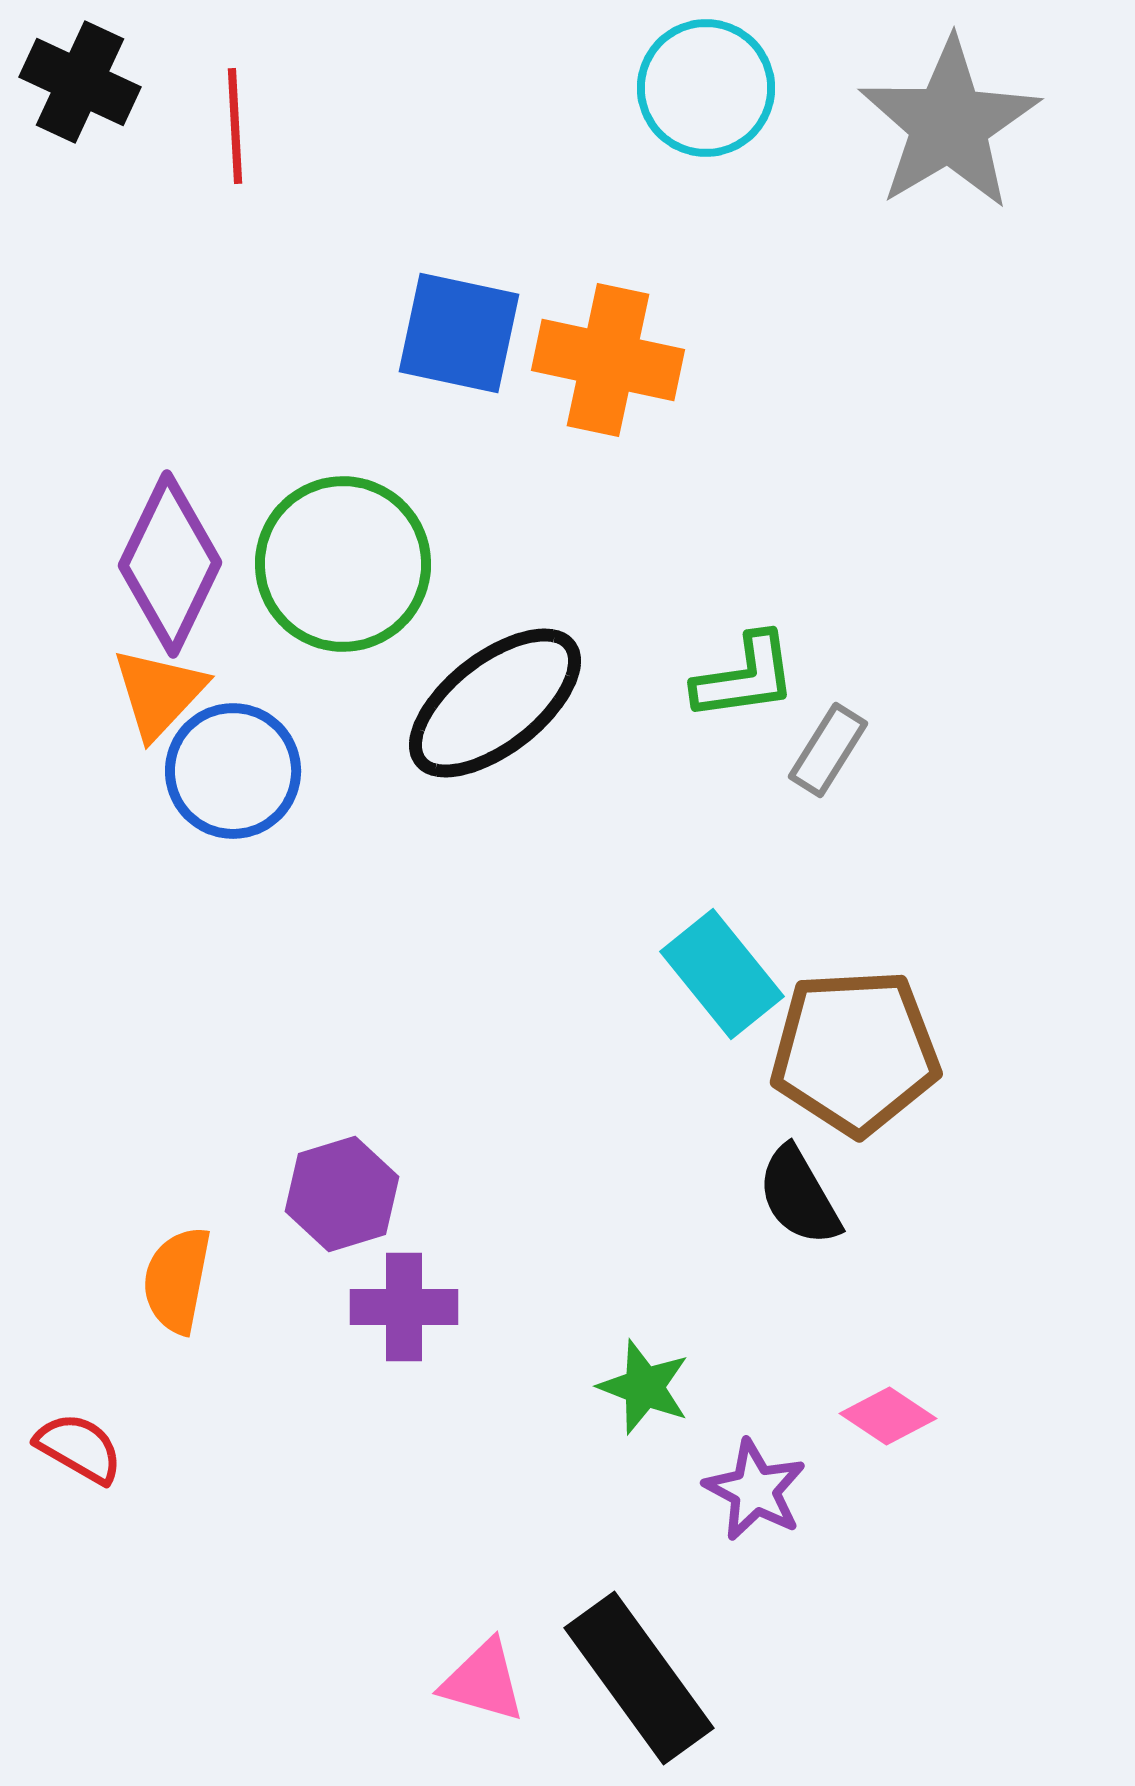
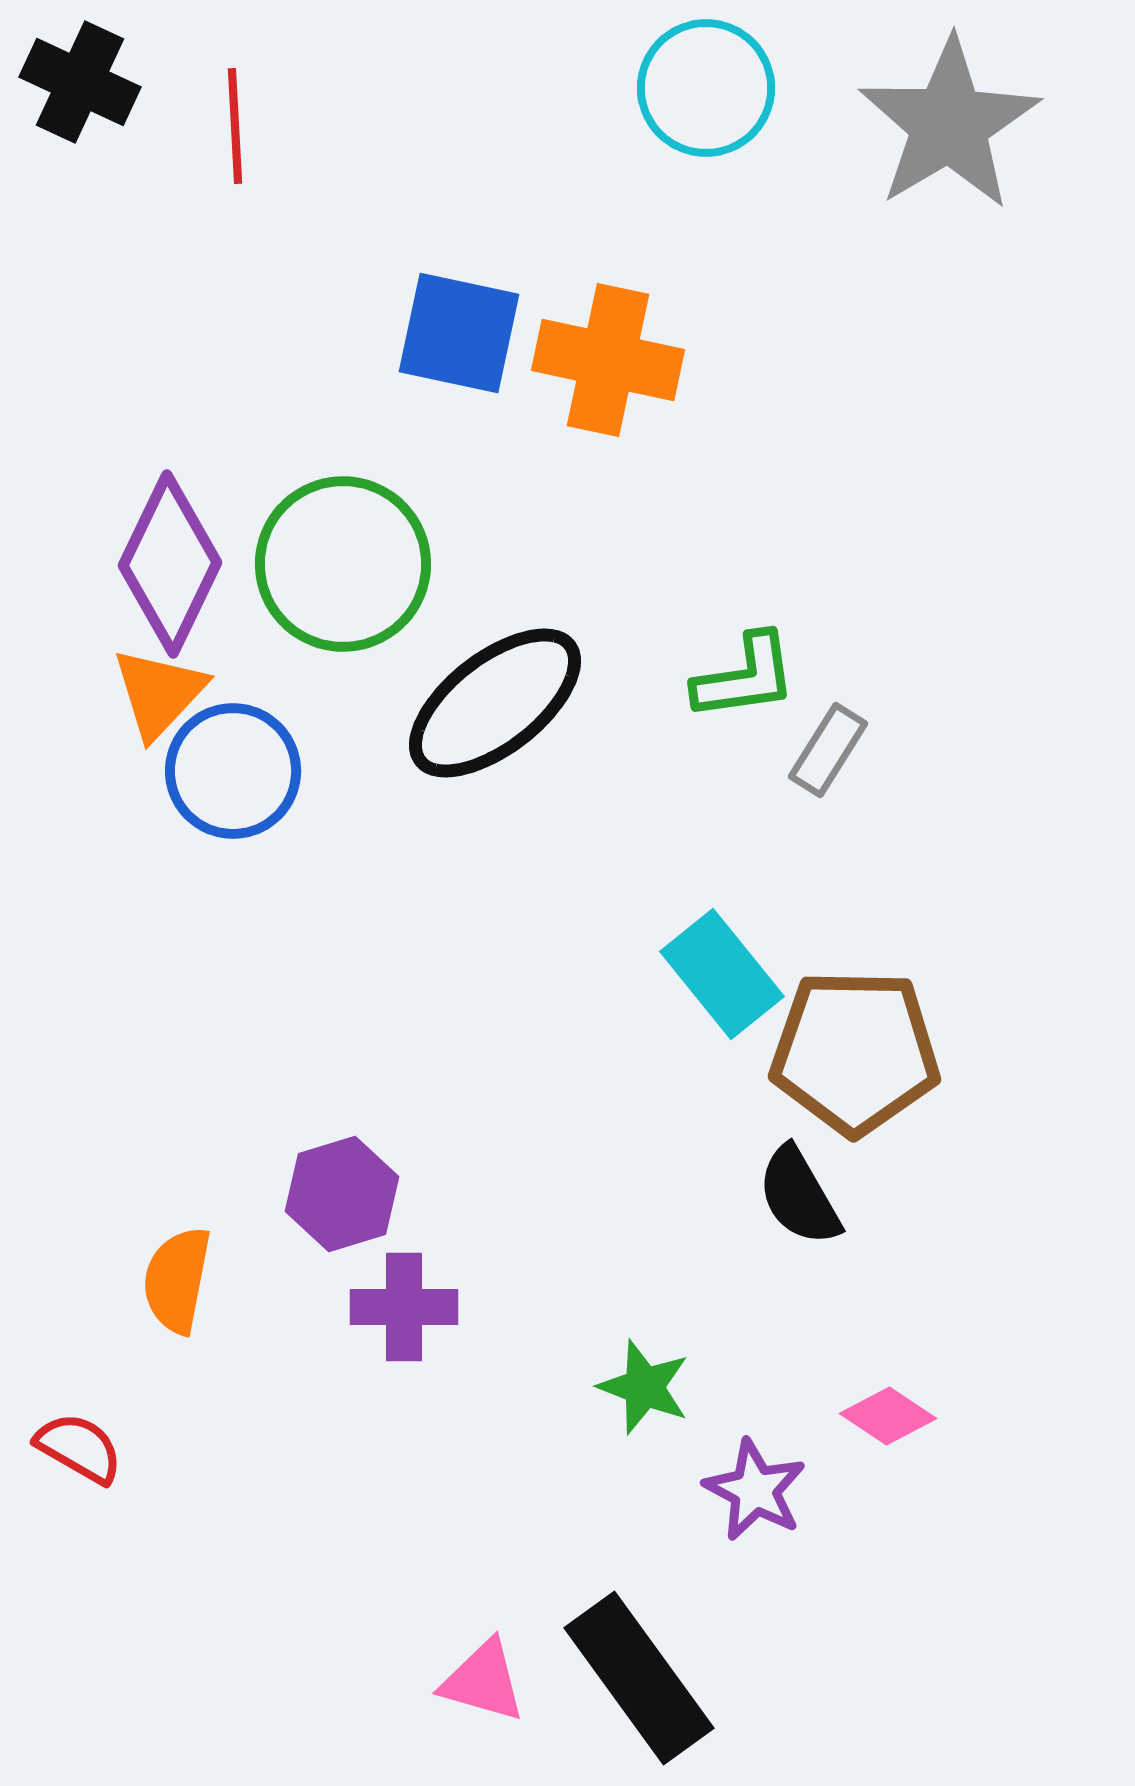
brown pentagon: rotated 4 degrees clockwise
